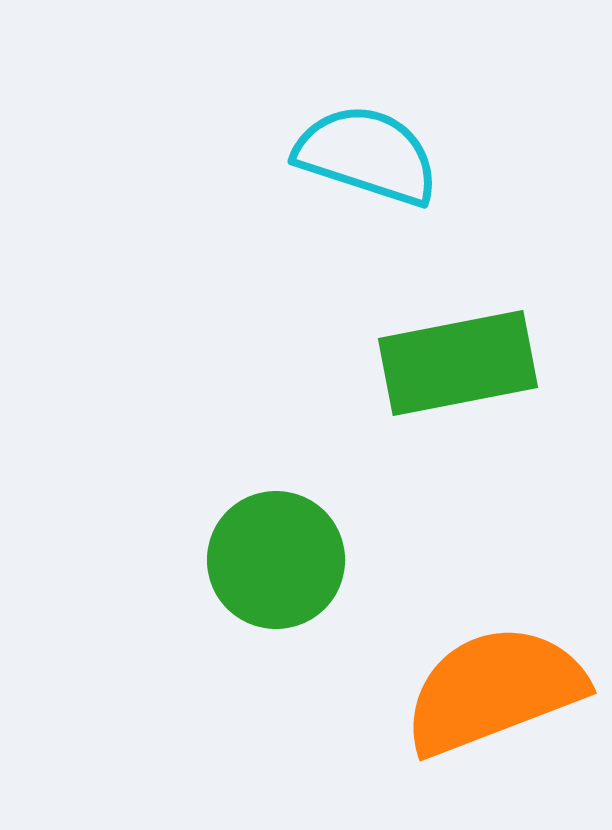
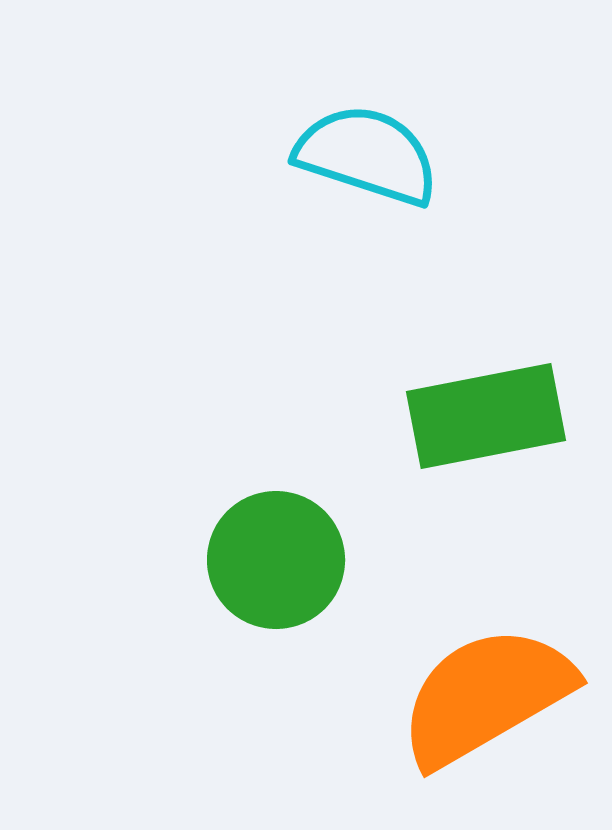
green rectangle: moved 28 px right, 53 px down
orange semicircle: moved 8 px left, 6 px down; rotated 9 degrees counterclockwise
